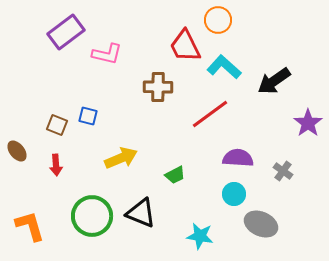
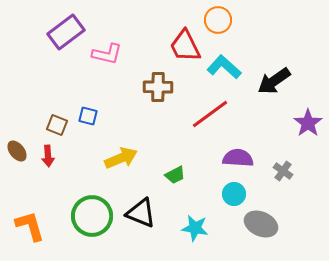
red arrow: moved 8 px left, 9 px up
cyan star: moved 5 px left, 8 px up
